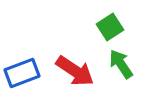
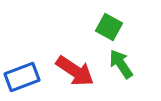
green square: moved 1 px left; rotated 28 degrees counterclockwise
blue rectangle: moved 4 px down
